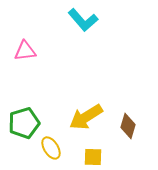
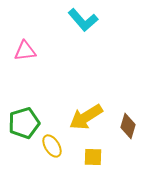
yellow ellipse: moved 1 px right, 2 px up
